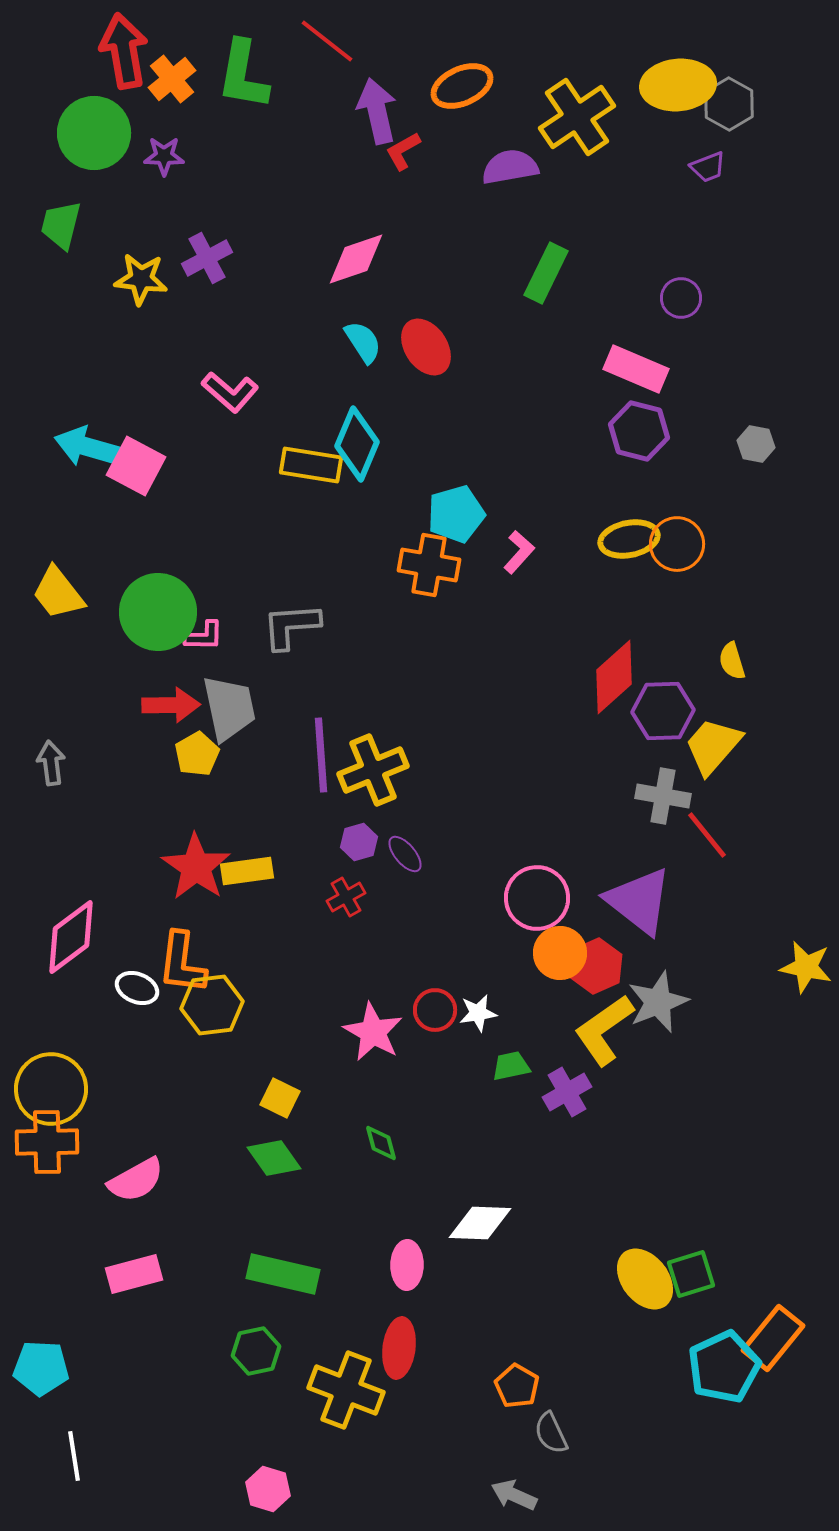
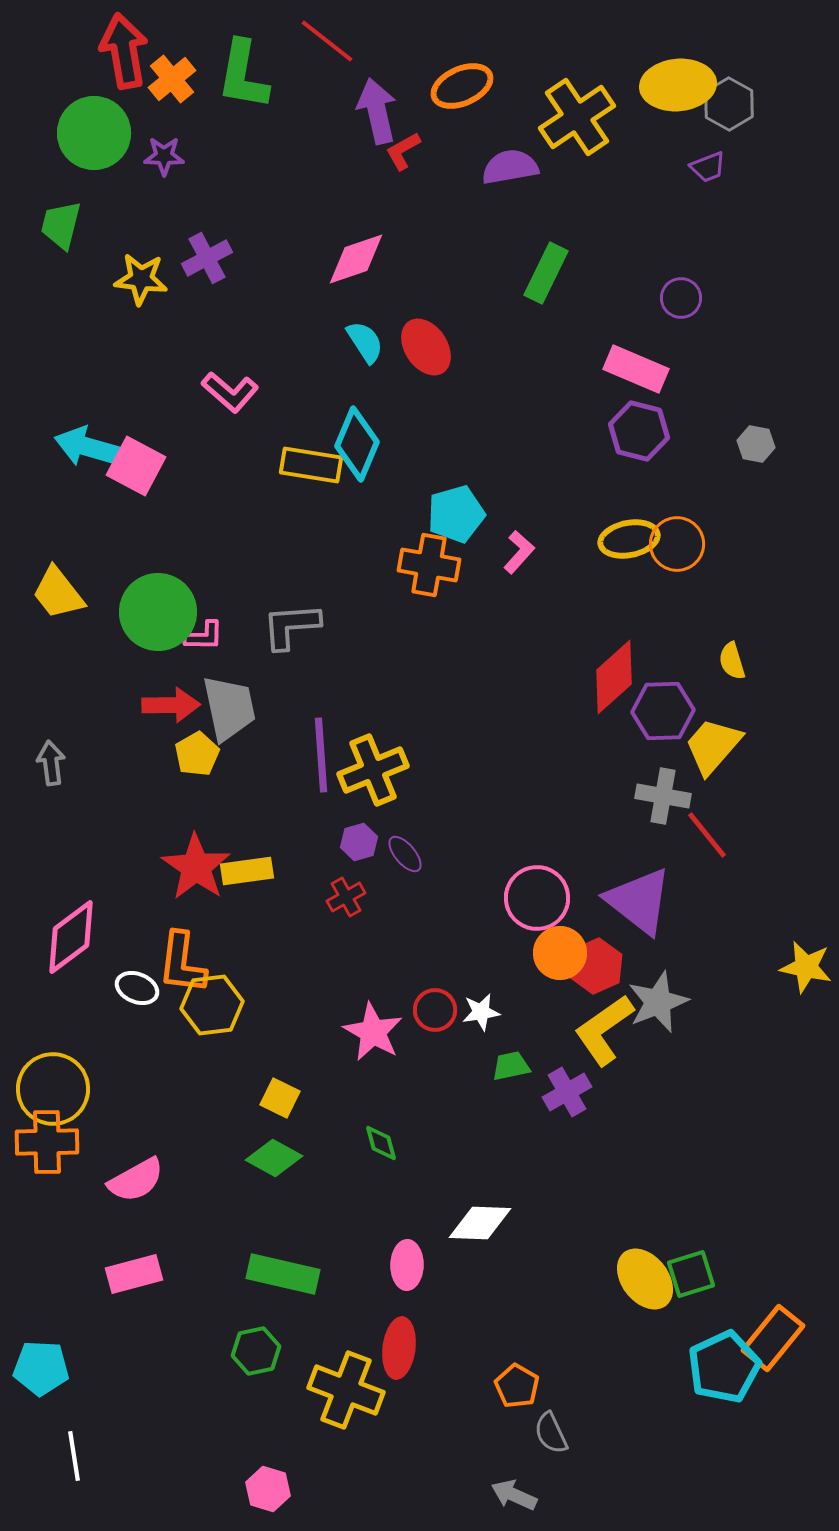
cyan semicircle at (363, 342): moved 2 px right
white star at (478, 1013): moved 3 px right, 1 px up
yellow circle at (51, 1089): moved 2 px right
green diamond at (274, 1158): rotated 26 degrees counterclockwise
